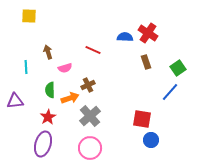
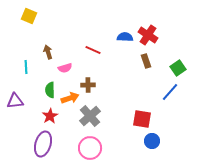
yellow square: rotated 21 degrees clockwise
red cross: moved 2 px down
brown rectangle: moved 1 px up
brown cross: rotated 24 degrees clockwise
red star: moved 2 px right, 1 px up
blue circle: moved 1 px right, 1 px down
